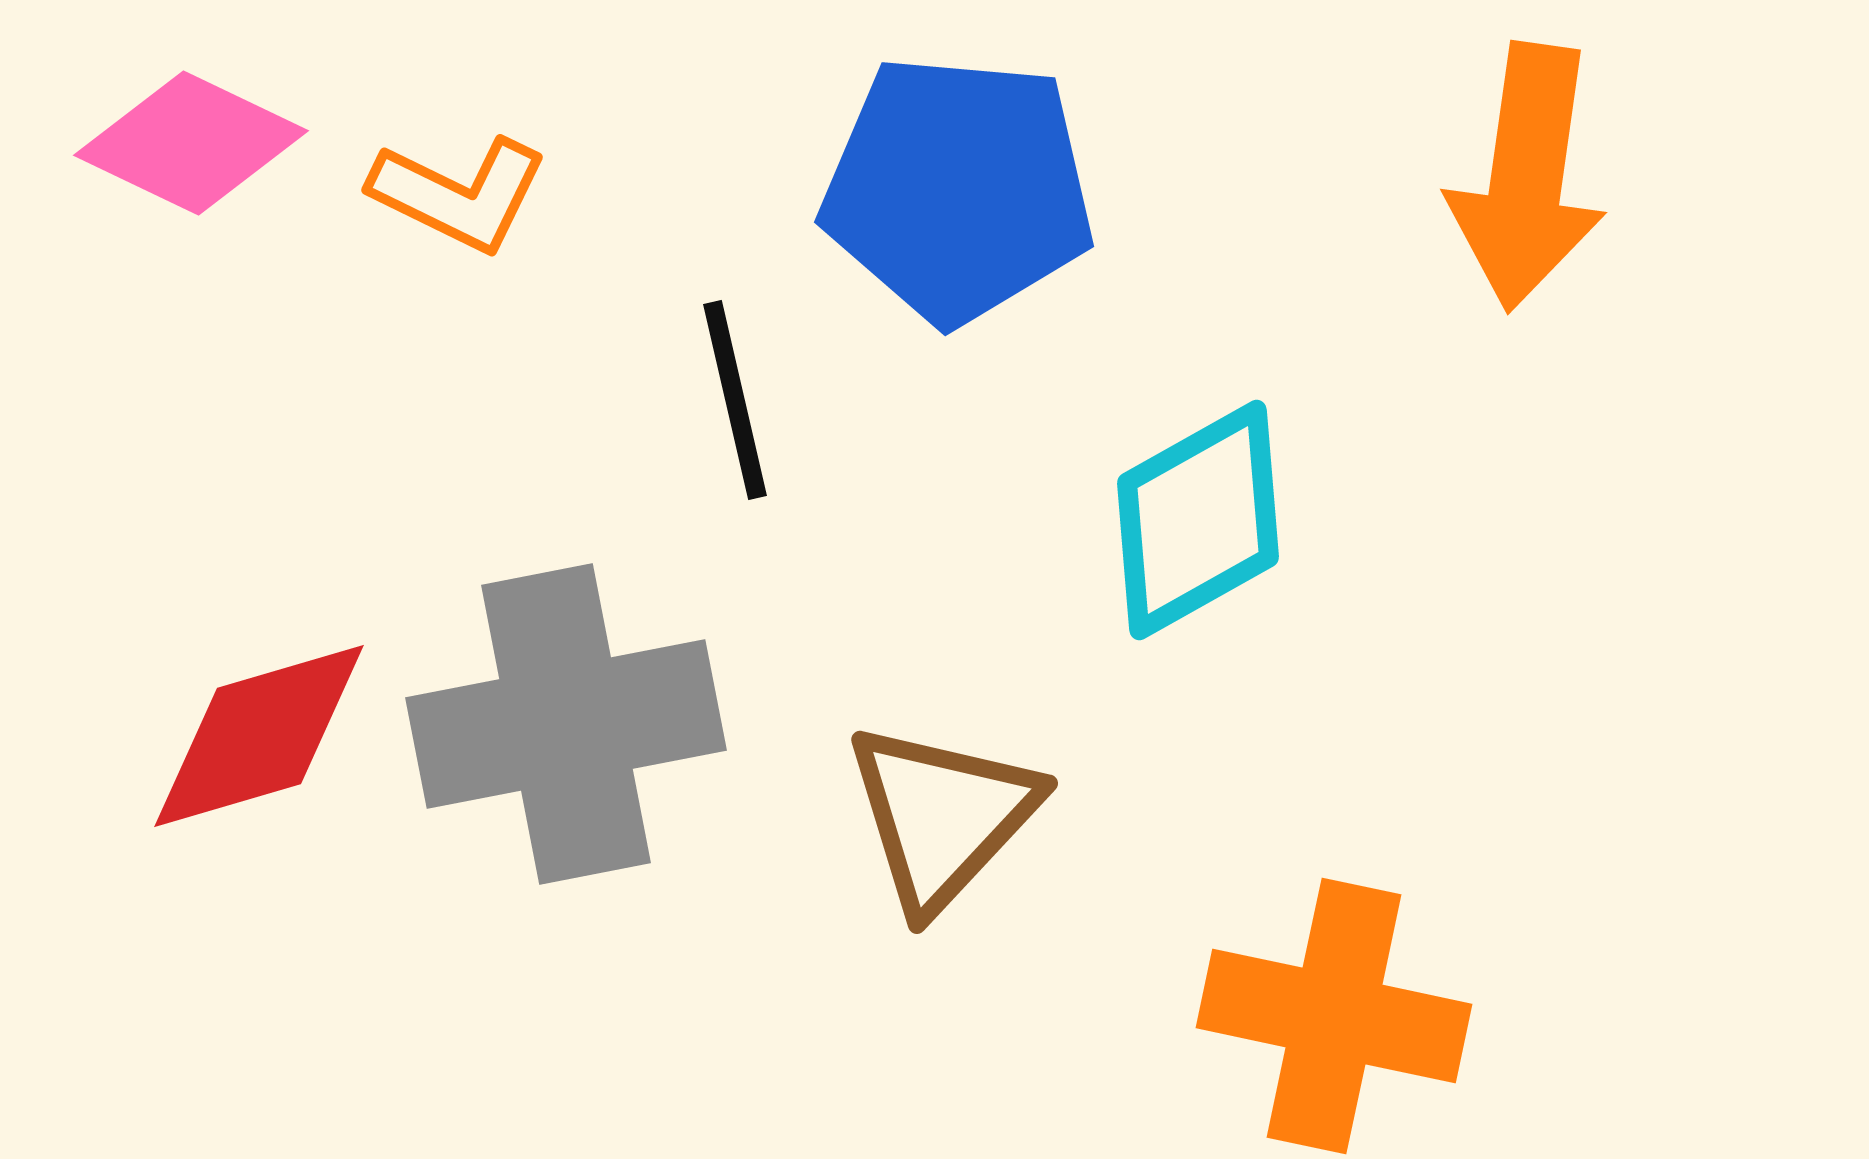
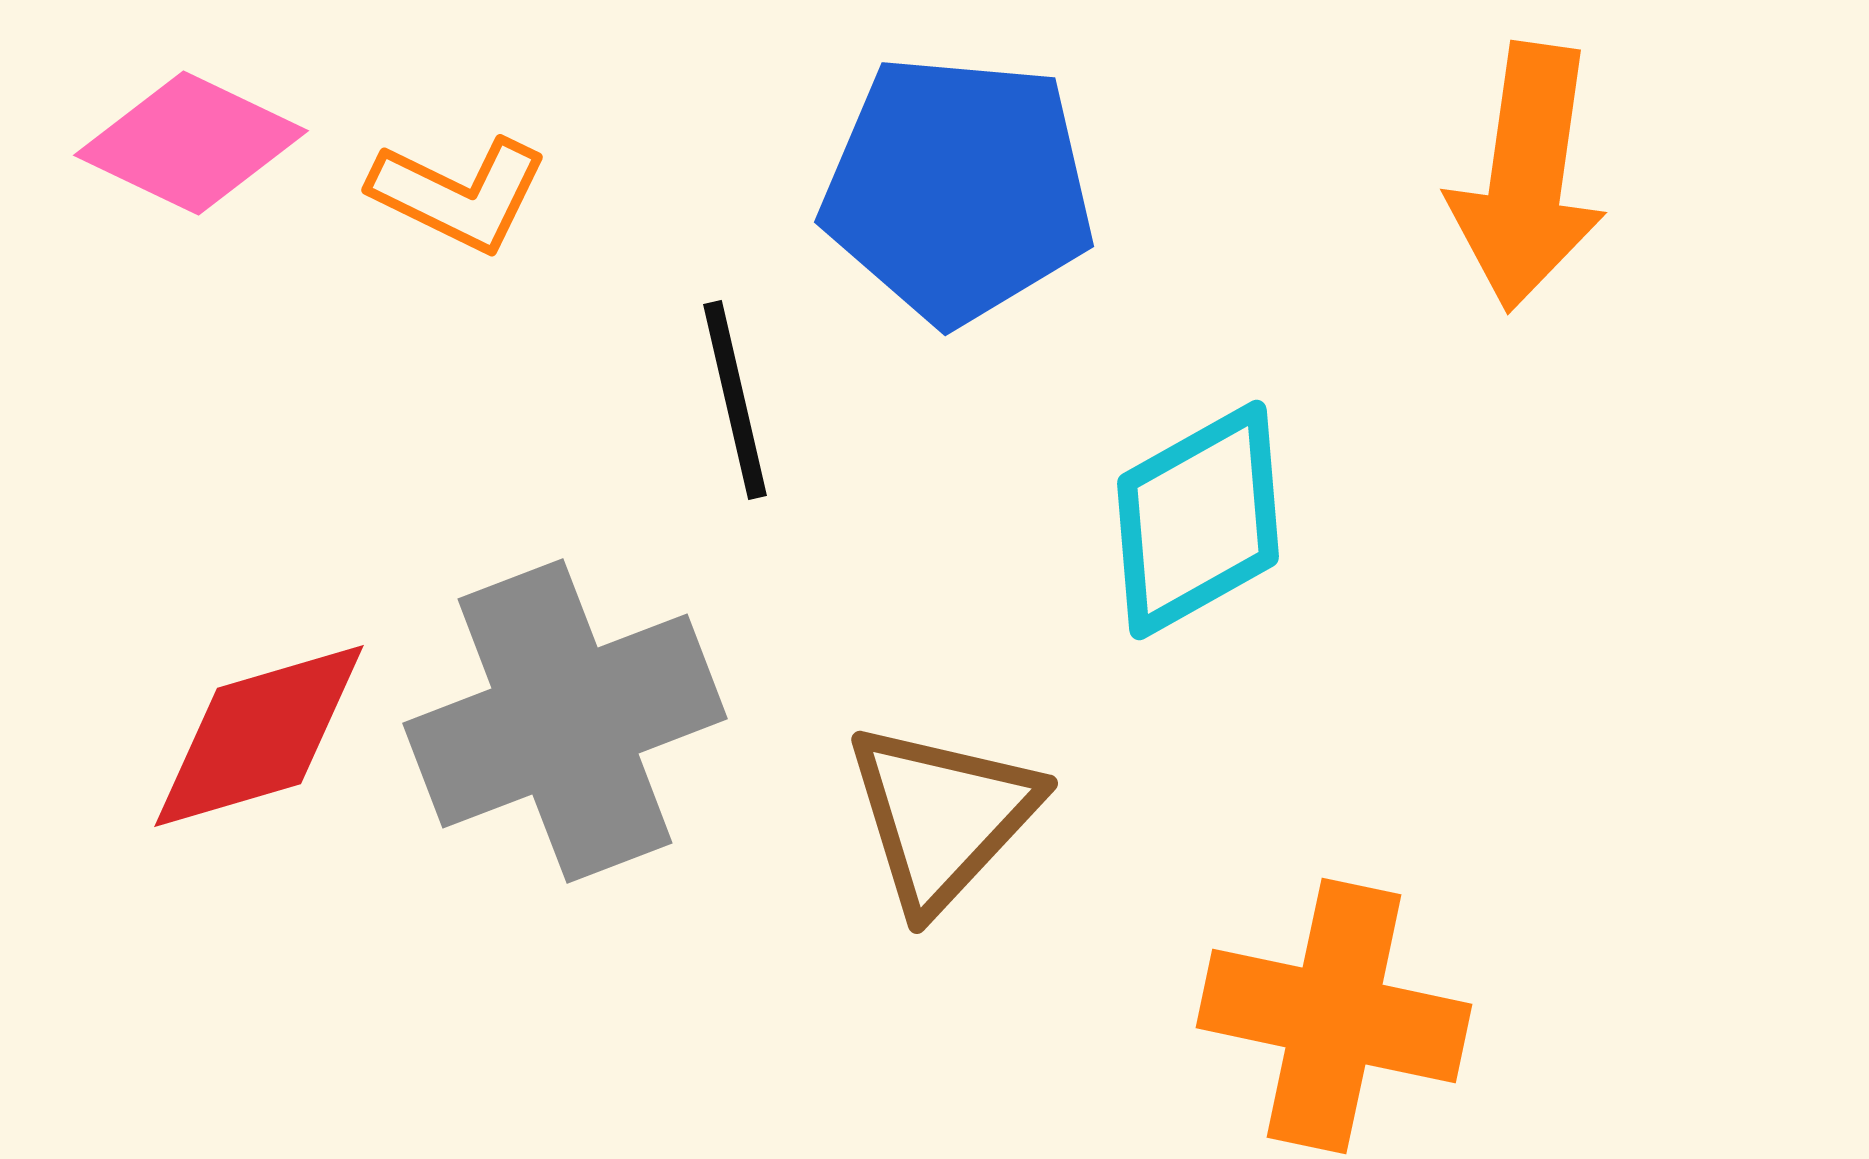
gray cross: moved 1 px left, 3 px up; rotated 10 degrees counterclockwise
